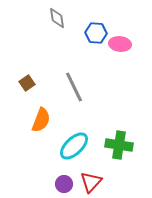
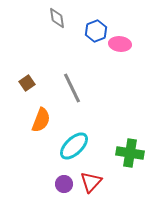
blue hexagon: moved 2 px up; rotated 25 degrees counterclockwise
gray line: moved 2 px left, 1 px down
green cross: moved 11 px right, 8 px down
